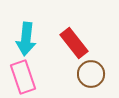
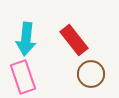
red rectangle: moved 3 px up
